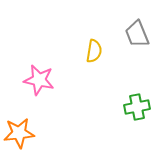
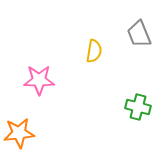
gray trapezoid: moved 2 px right
pink star: rotated 12 degrees counterclockwise
green cross: moved 1 px right; rotated 25 degrees clockwise
